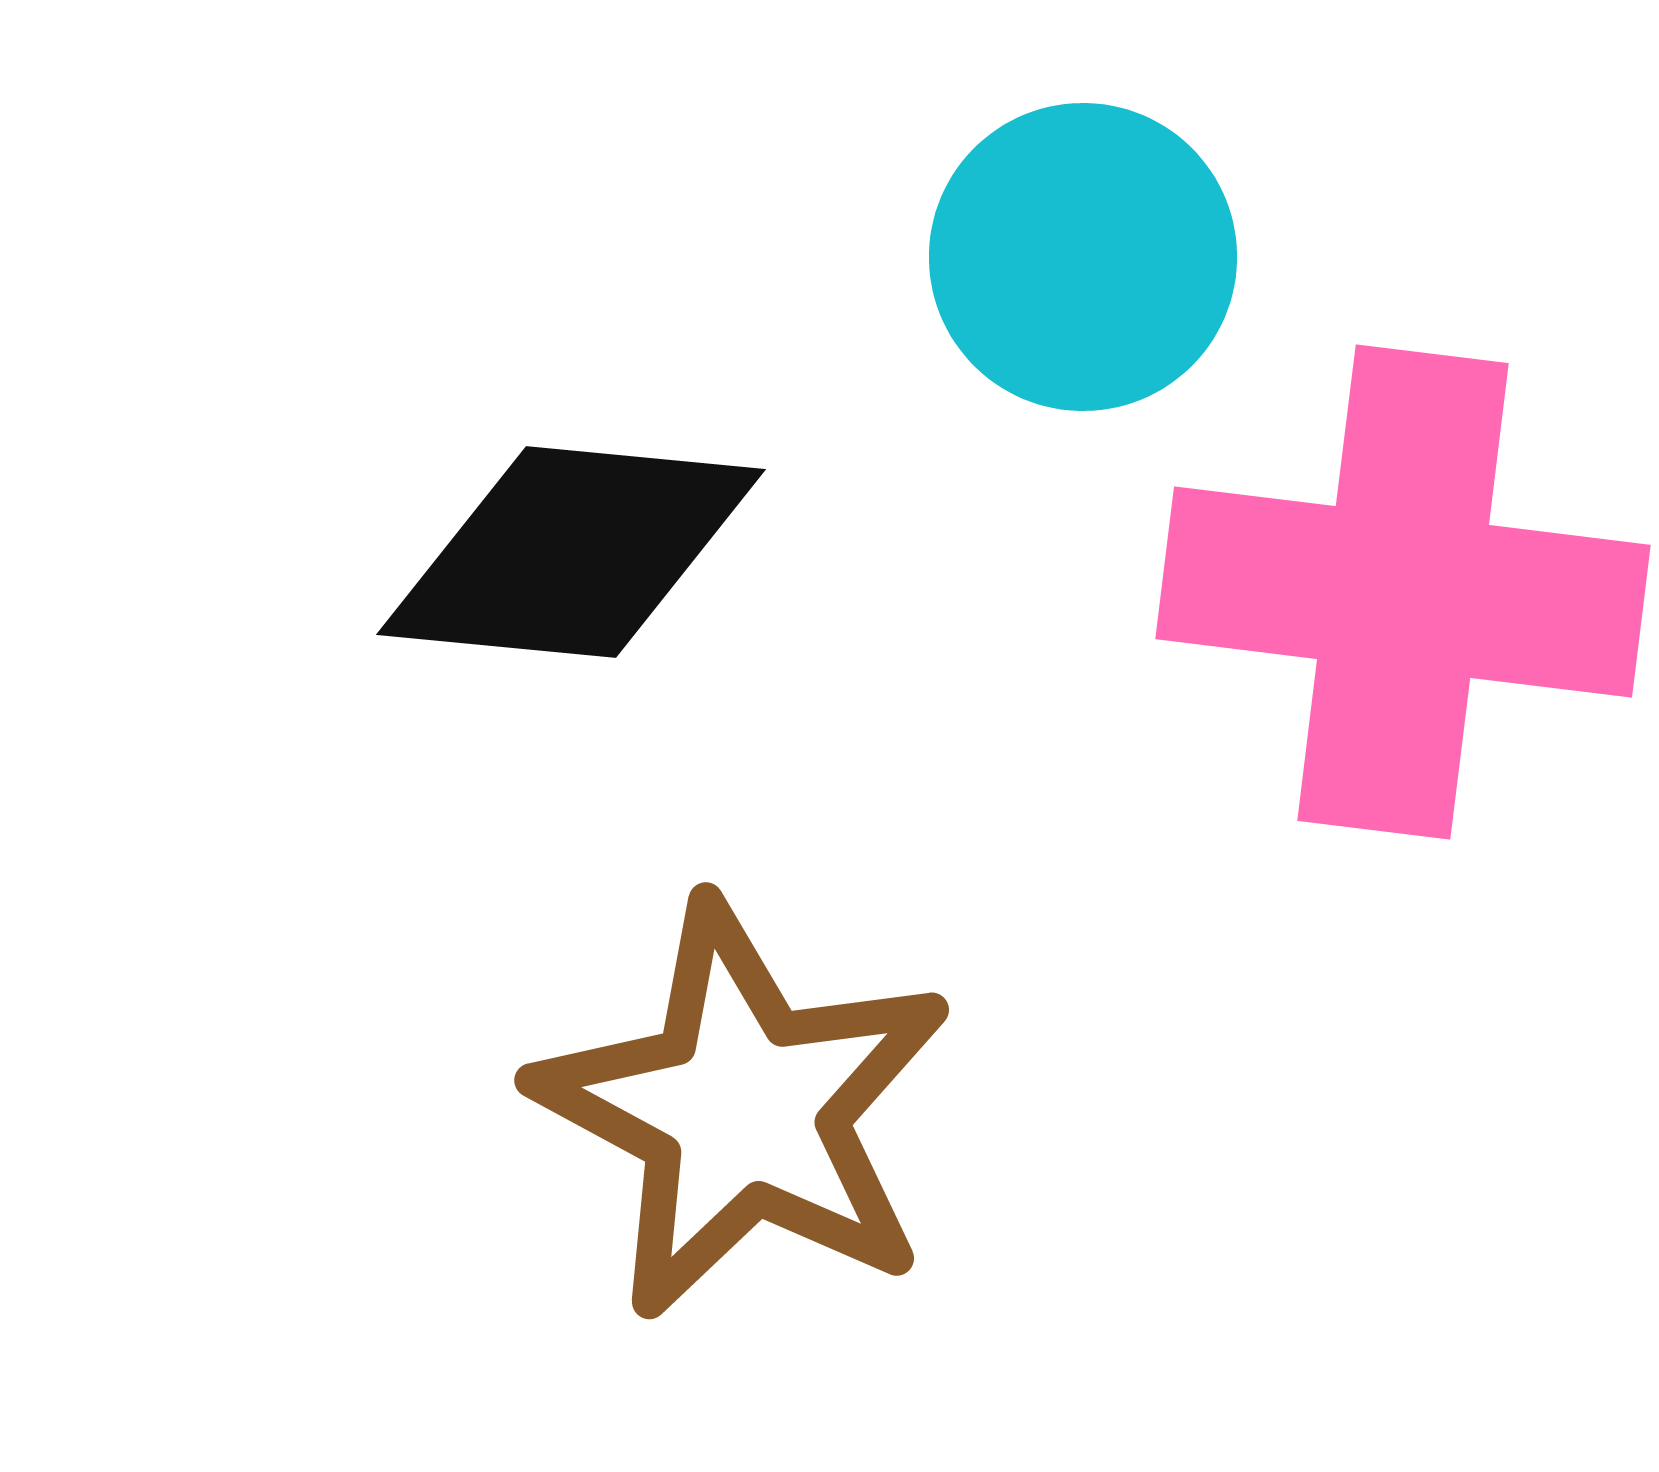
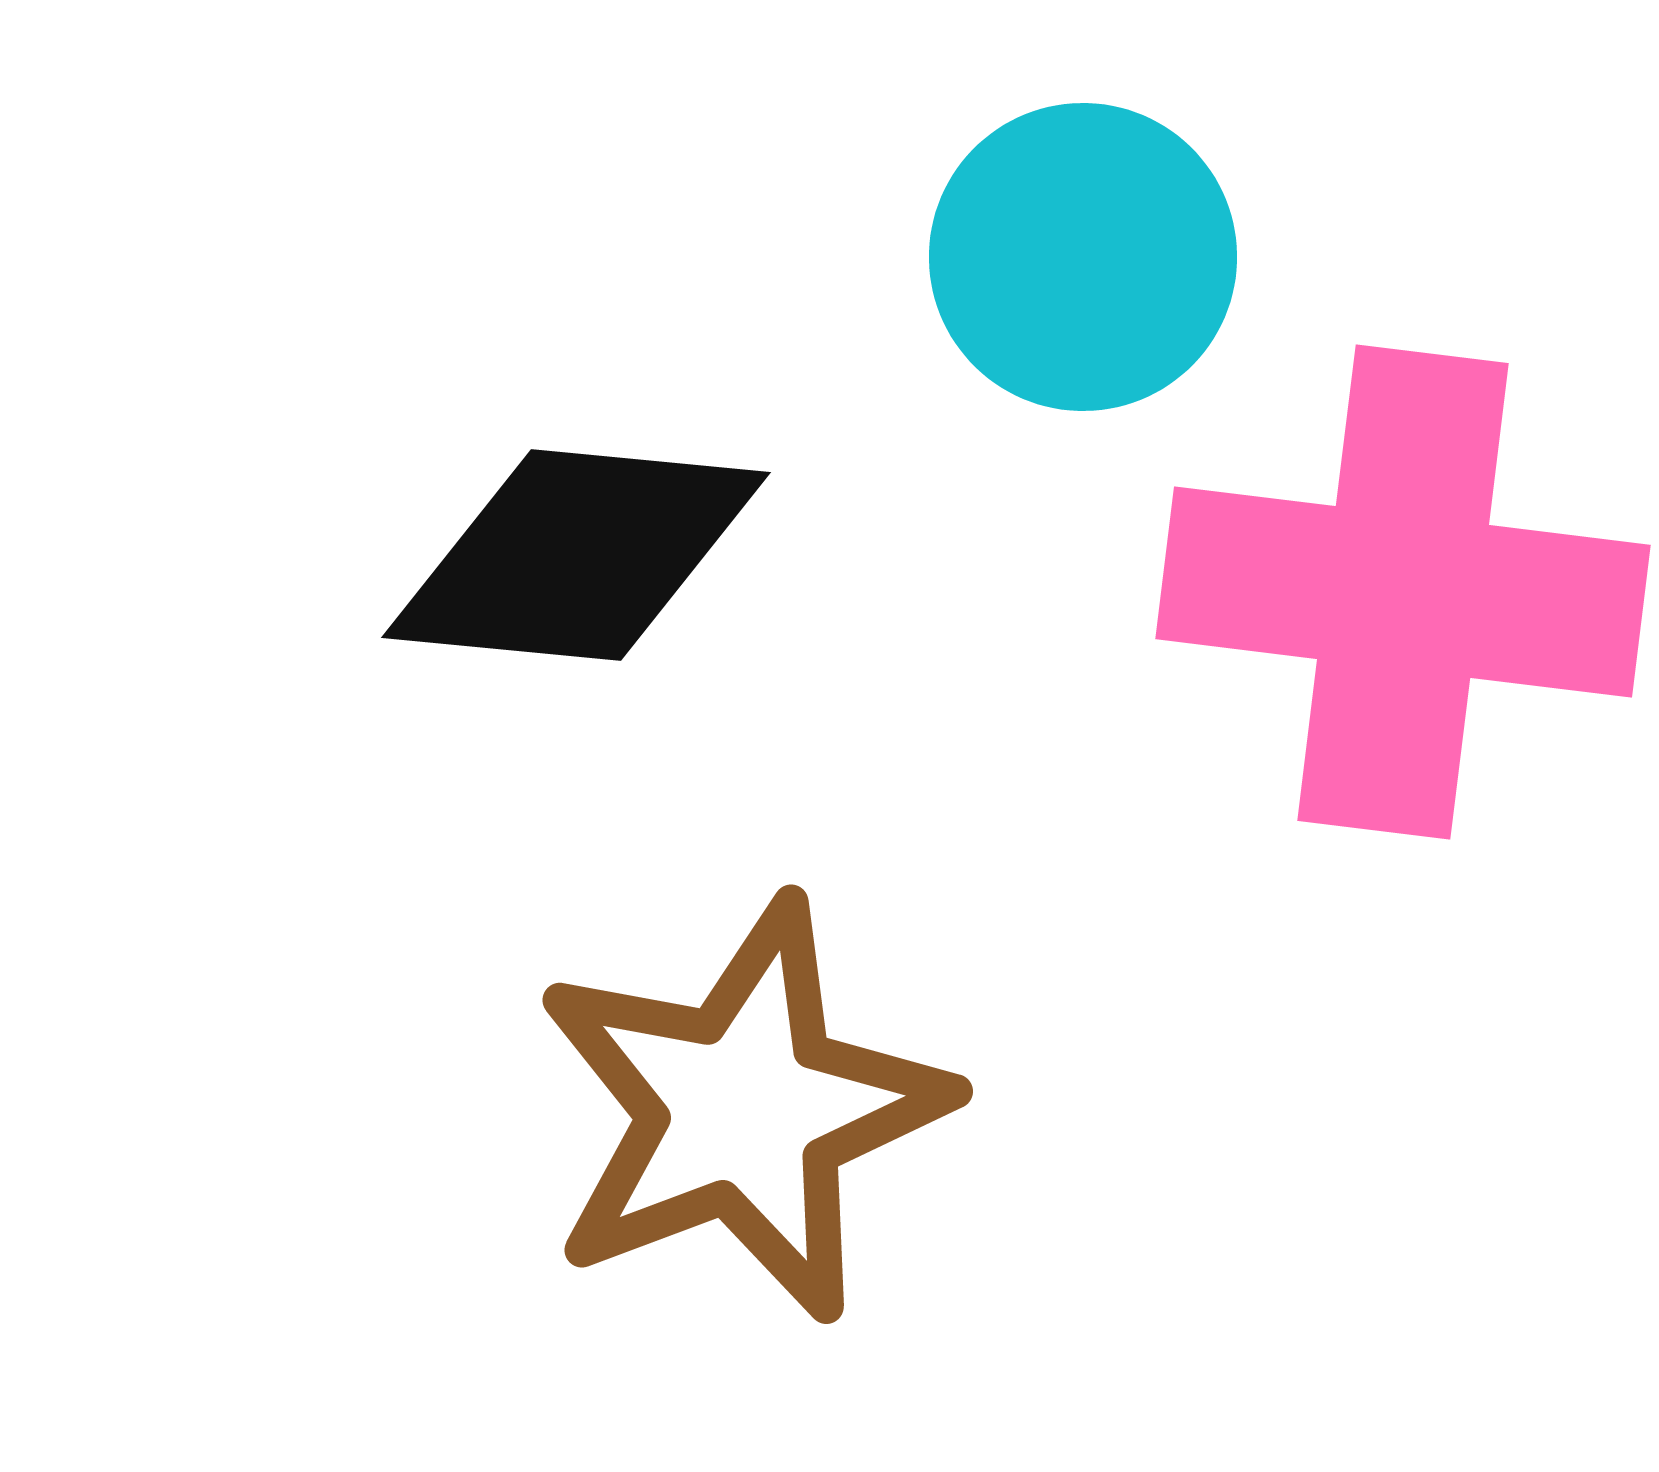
black diamond: moved 5 px right, 3 px down
brown star: rotated 23 degrees clockwise
